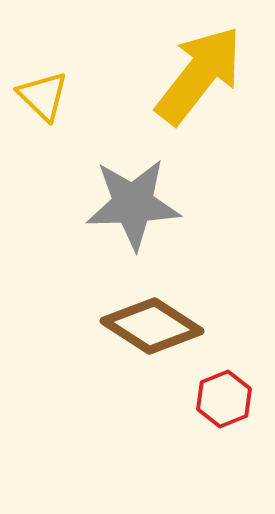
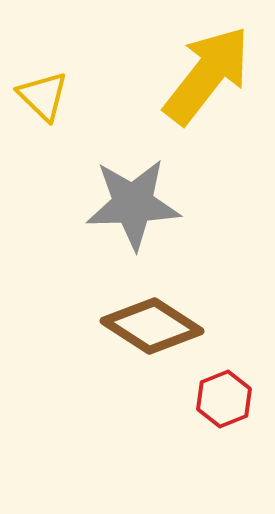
yellow arrow: moved 8 px right
